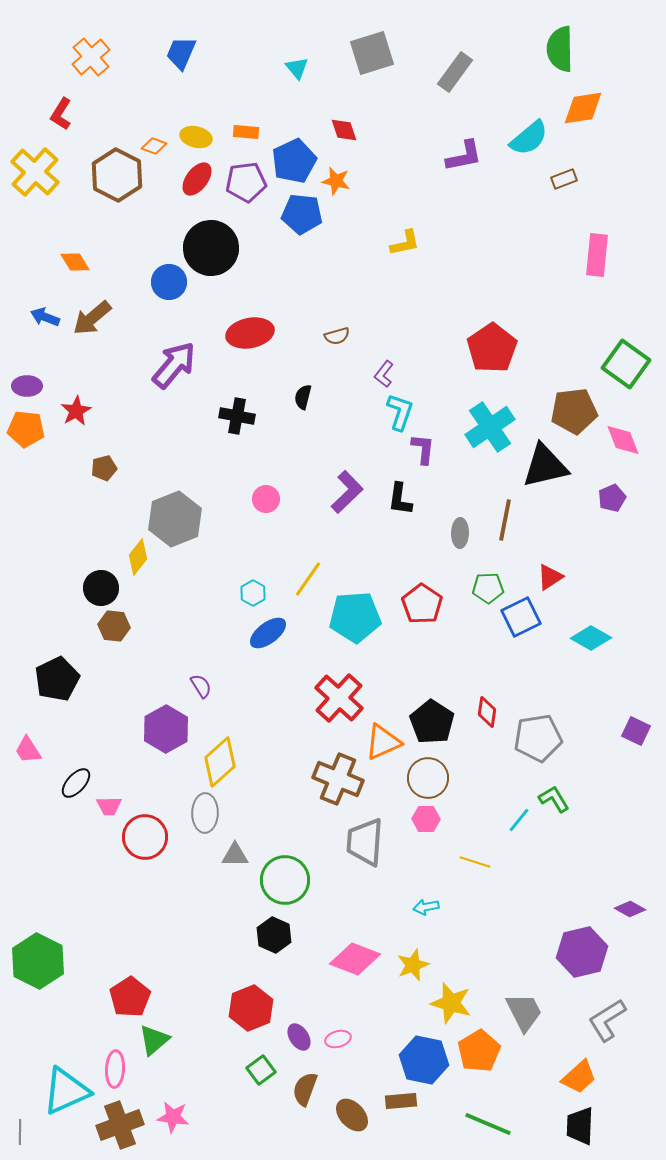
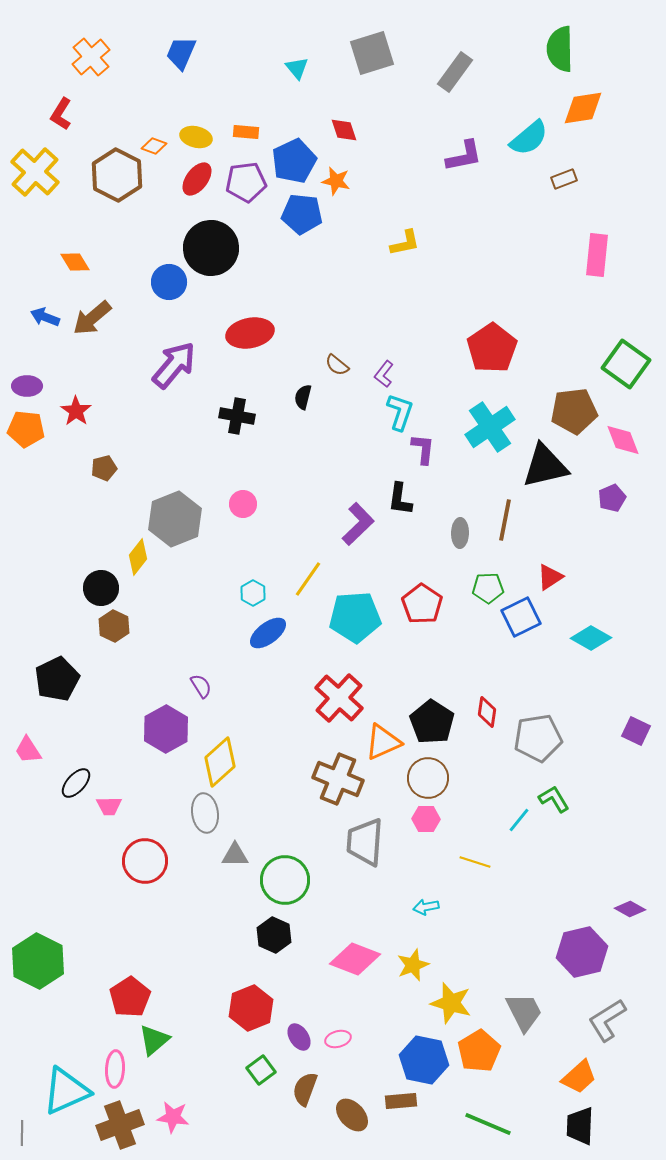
brown semicircle at (337, 336): moved 29 px down; rotated 55 degrees clockwise
red star at (76, 411): rotated 8 degrees counterclockwise
purple L-shape at (347, 492): moved 11 px right, 32 px down
pink circle at (266, 499): moved 23 px left, 5 px down
brown hexagon at (114, 626): rotated 20 degrees clockwise
gray ellipse at (205, 813): rotated 9 degrees counterclockwise
red circle at (145, 837): moved 24 px down
gray line at (20, 1132): moved 2 px right, 1 px down
